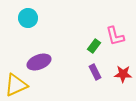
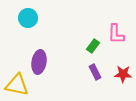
pink L-shape: moved 1 px right, 2 px up; rotated 15 degrees clockwise
green rectangle: moved 1 px left
purple ellipse: rotated 60 degrees counterclockwise
yellow triangle: moved 1 px right; rotated 35 degrees clockwise
